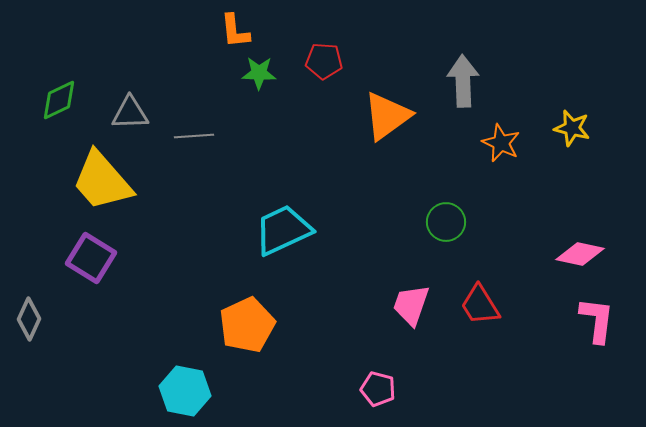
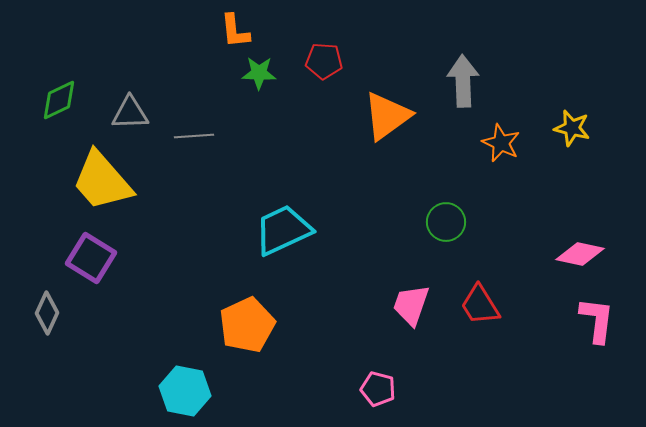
gray diamond: moved 18 px right, 6 px up
